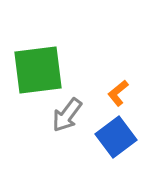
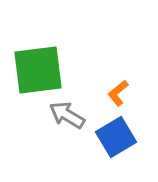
gray arrow: rotated 84 degrees clockwise
blue square: rotated 6 degrees clockwise
